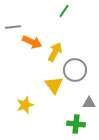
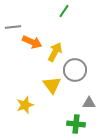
yellow triangle: moved 2 px left
